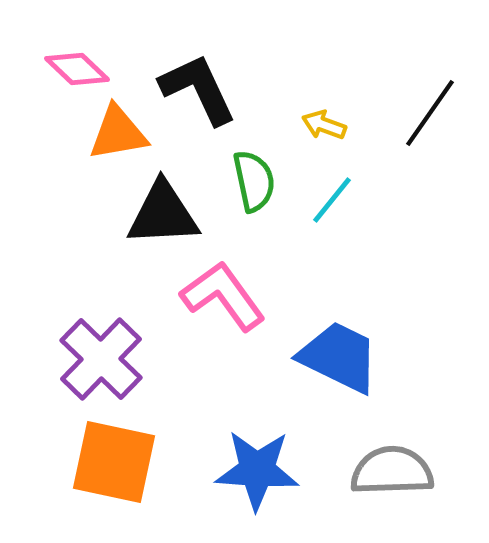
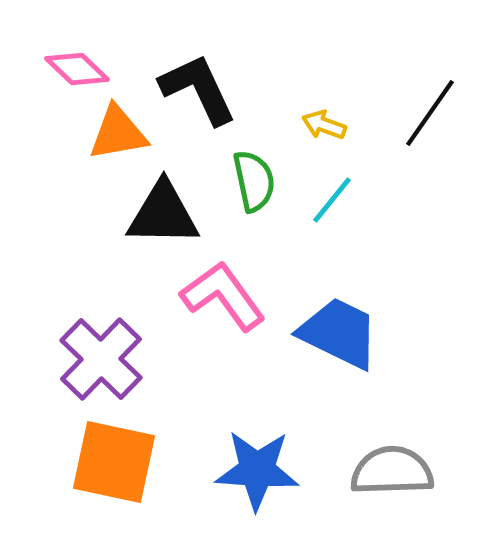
black triangle: rotated 4 degrees clockwise
blue trapezoid: moved 24 px up
